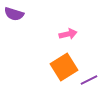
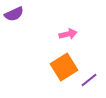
purple semicircle: rotated 42 degrees counterclockwise
purple line: rotated 12 degrees counterclockwise
